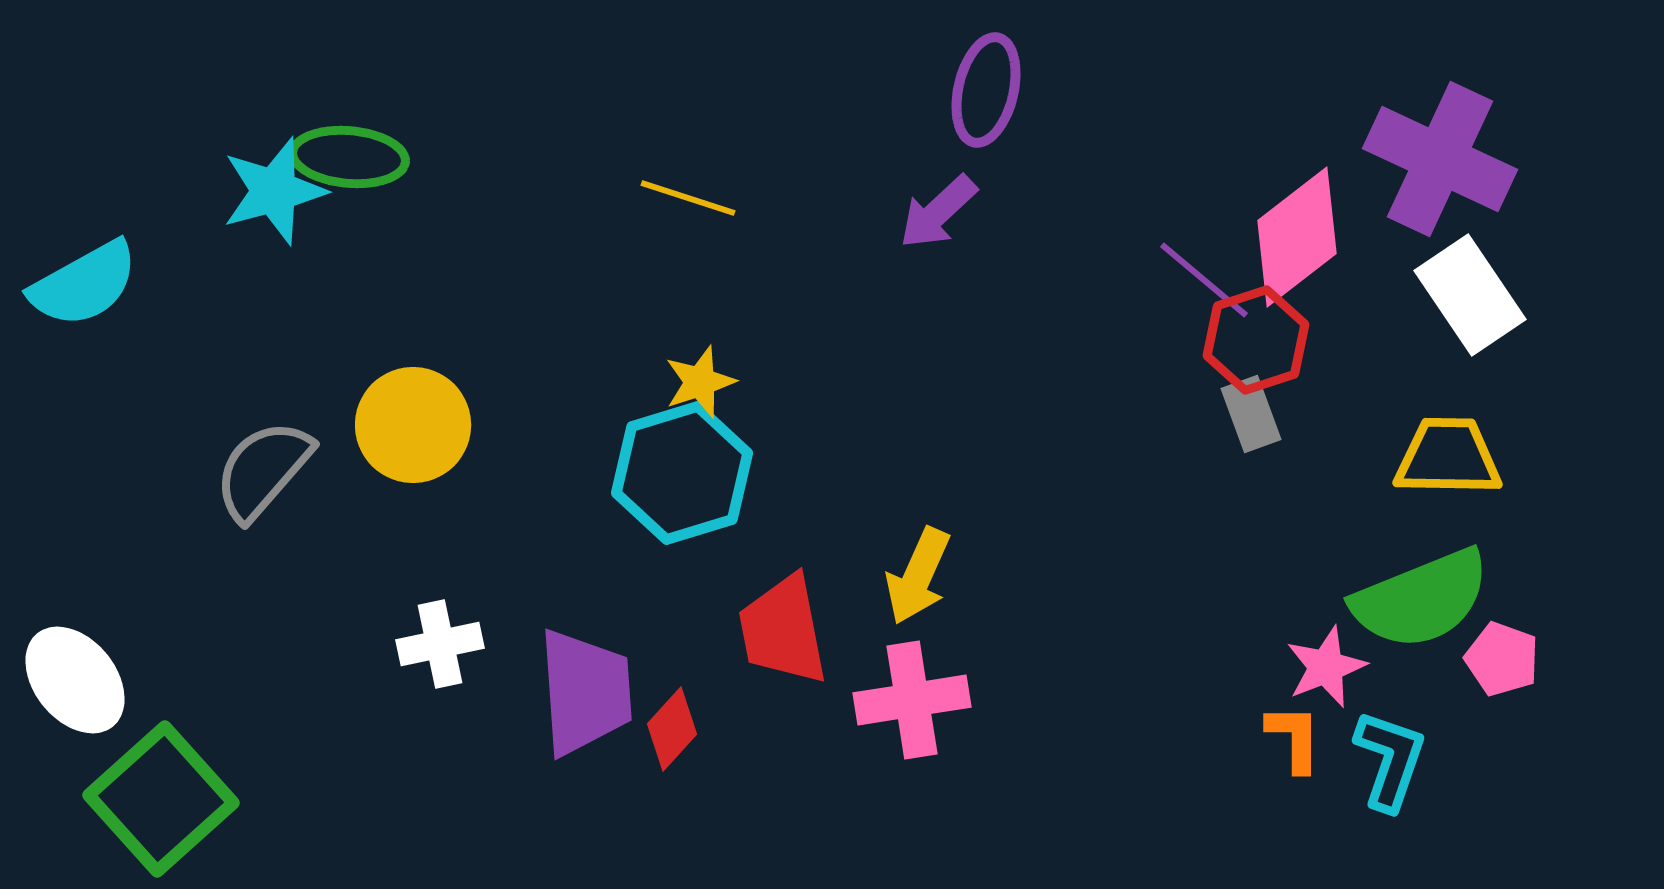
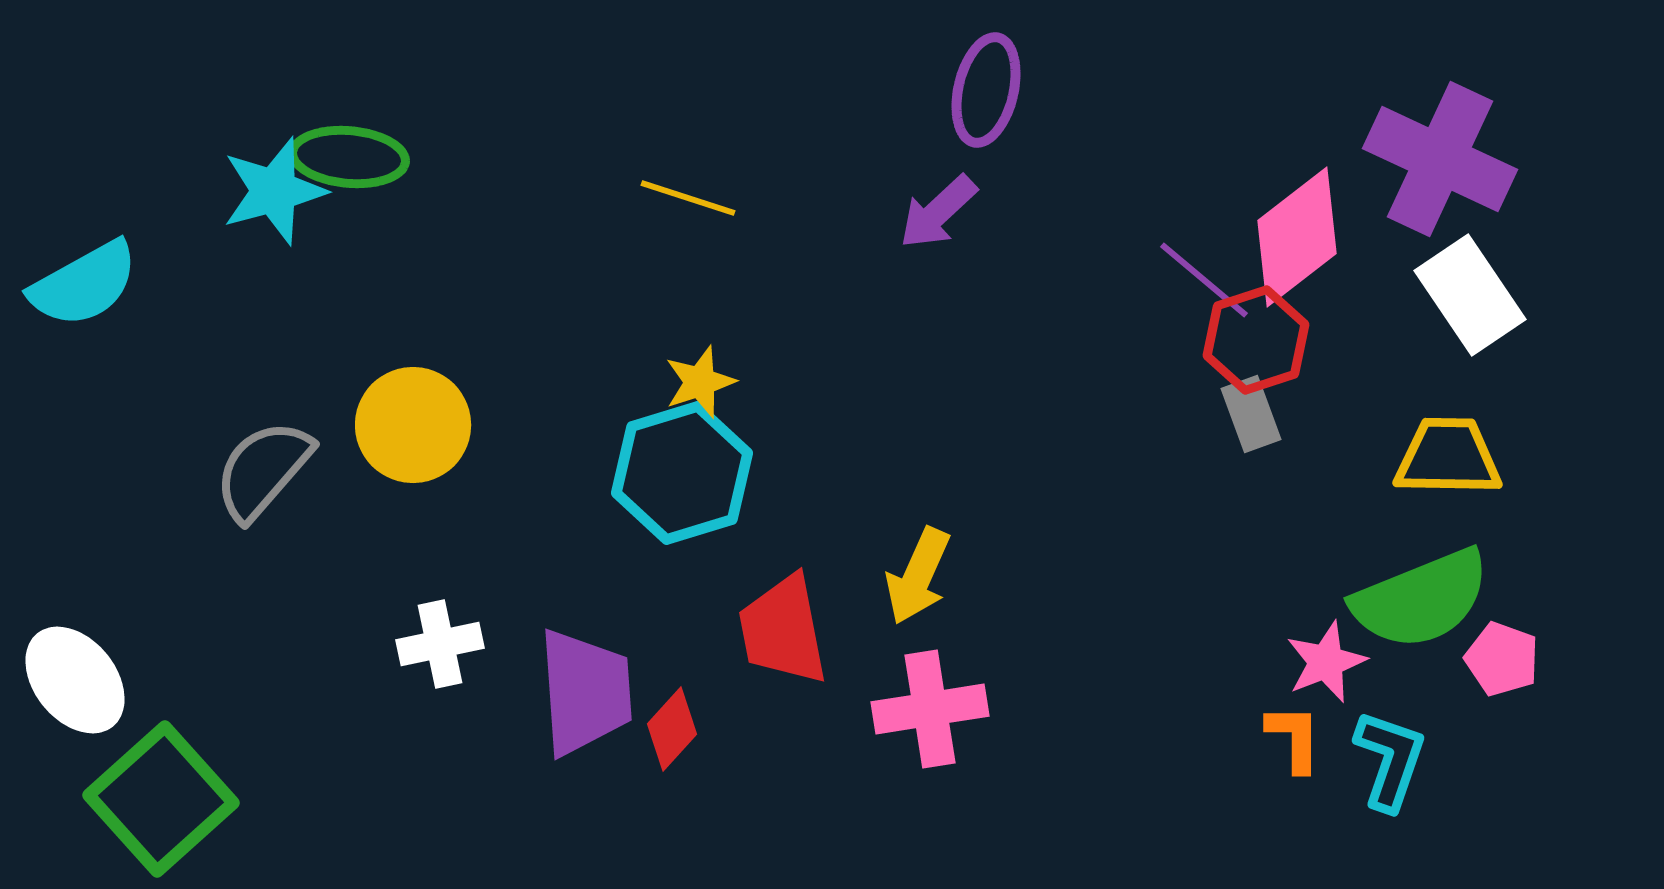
pink star: moved 5 px up
pink cross: moved 18 px right, 9 px down
